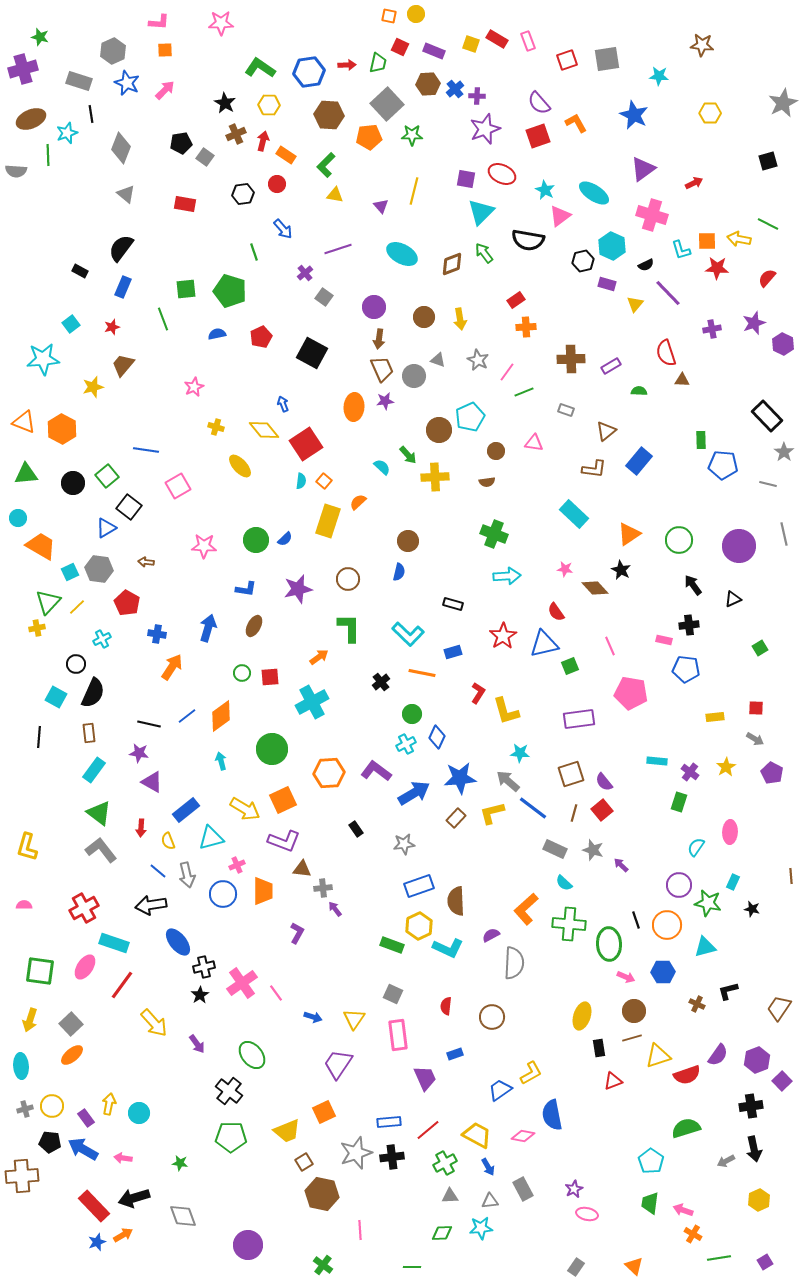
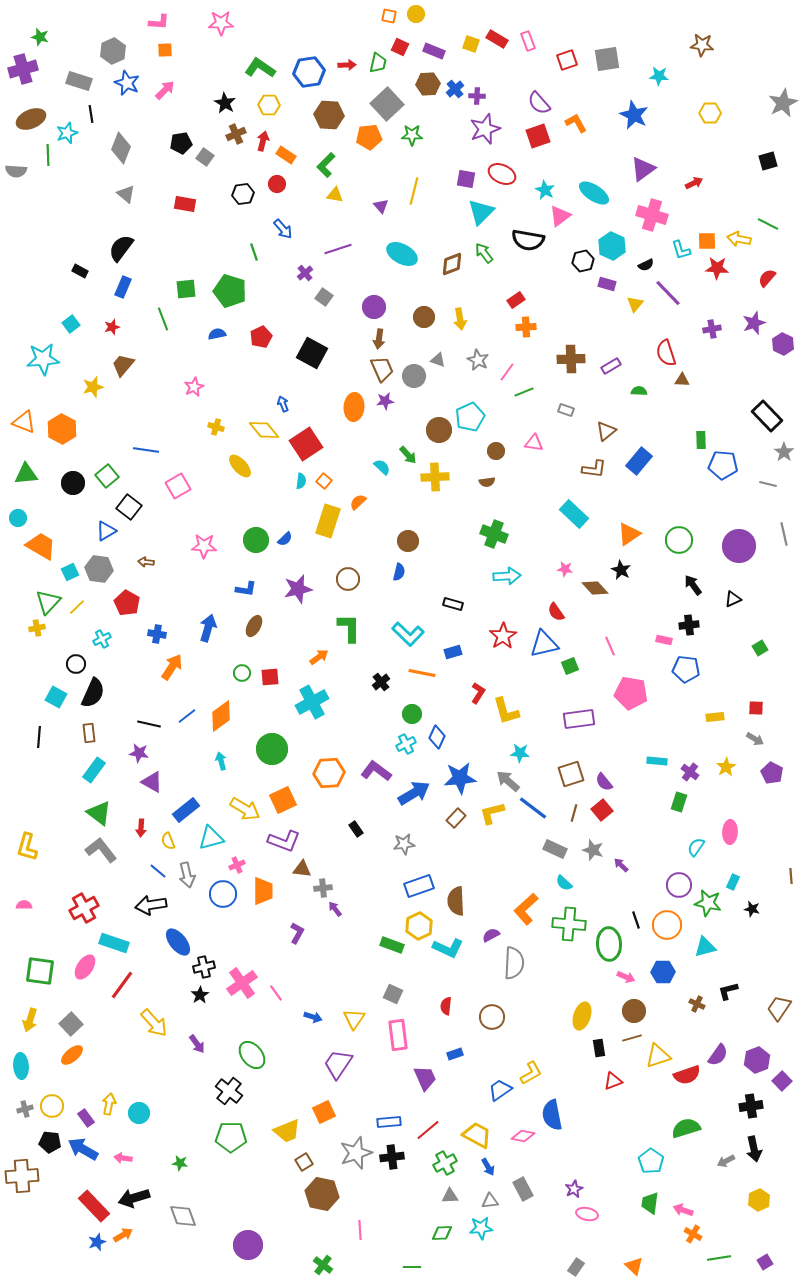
blue triangle at (106, 528): moved 3 px down
